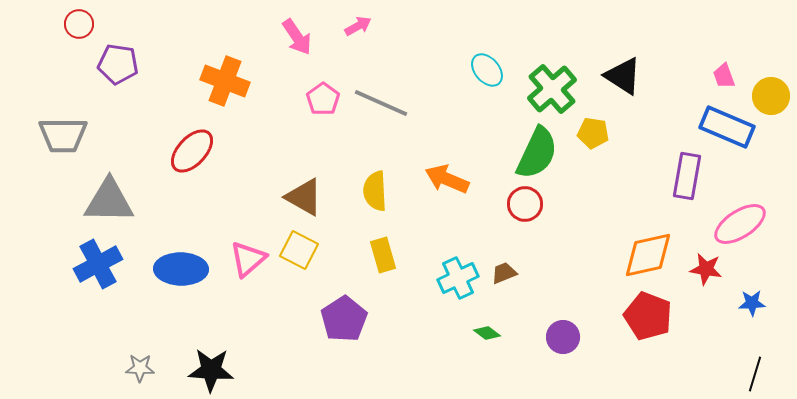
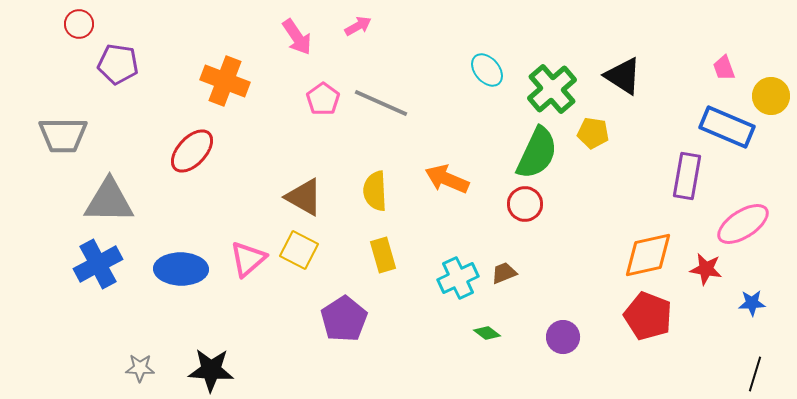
pink trapezoid at (724, 76): moved 8 px up
pink ellipse at (740, 224): moved 3 px right
